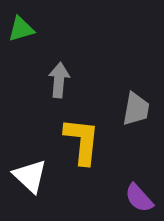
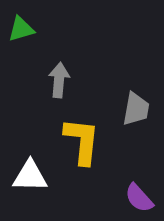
white triangle: rotated 42 degrees counterclockwise
